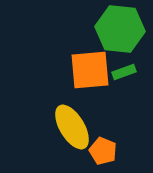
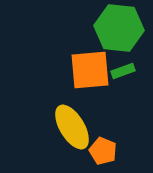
green hexagon: moved 1 px left, 1 px up
green rectangle: moved 1 px left, 1 px up
